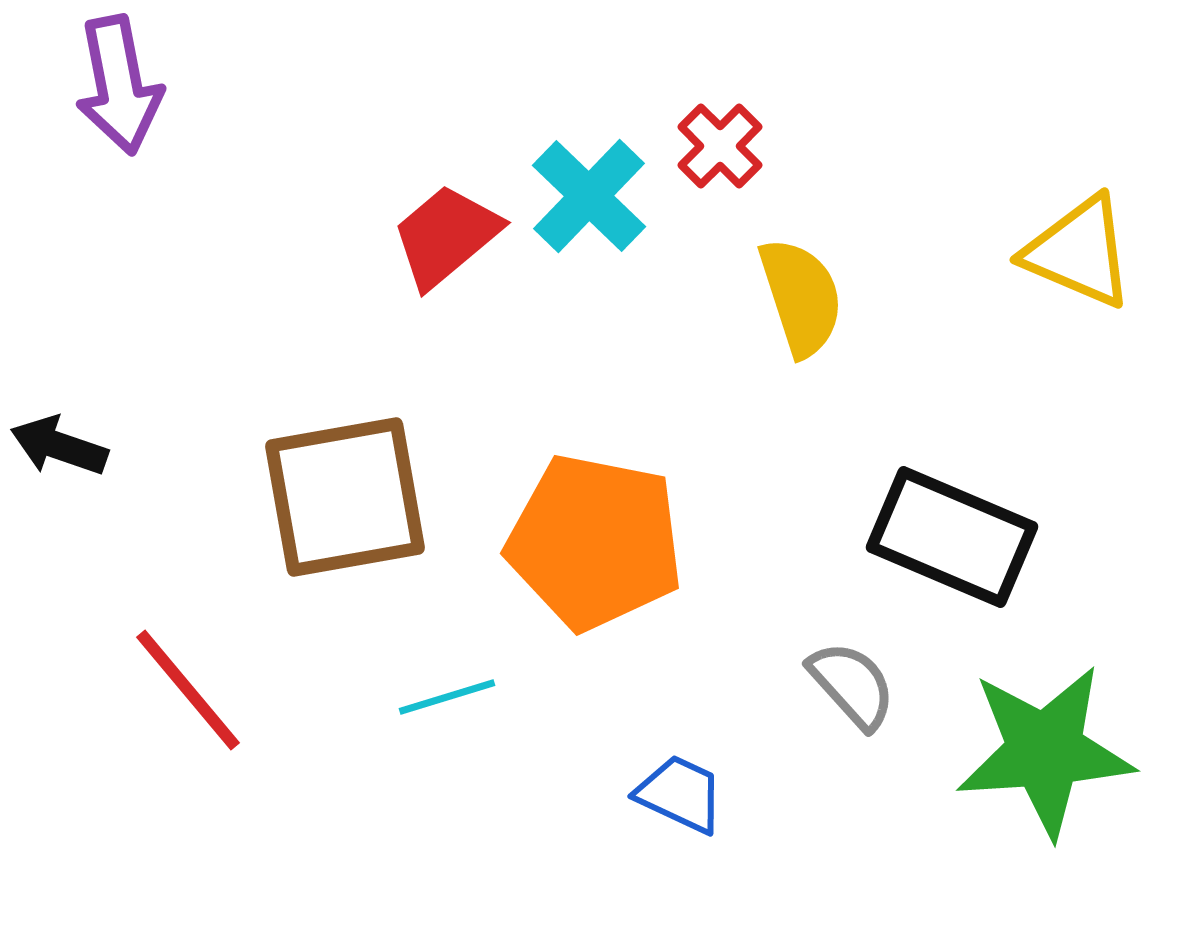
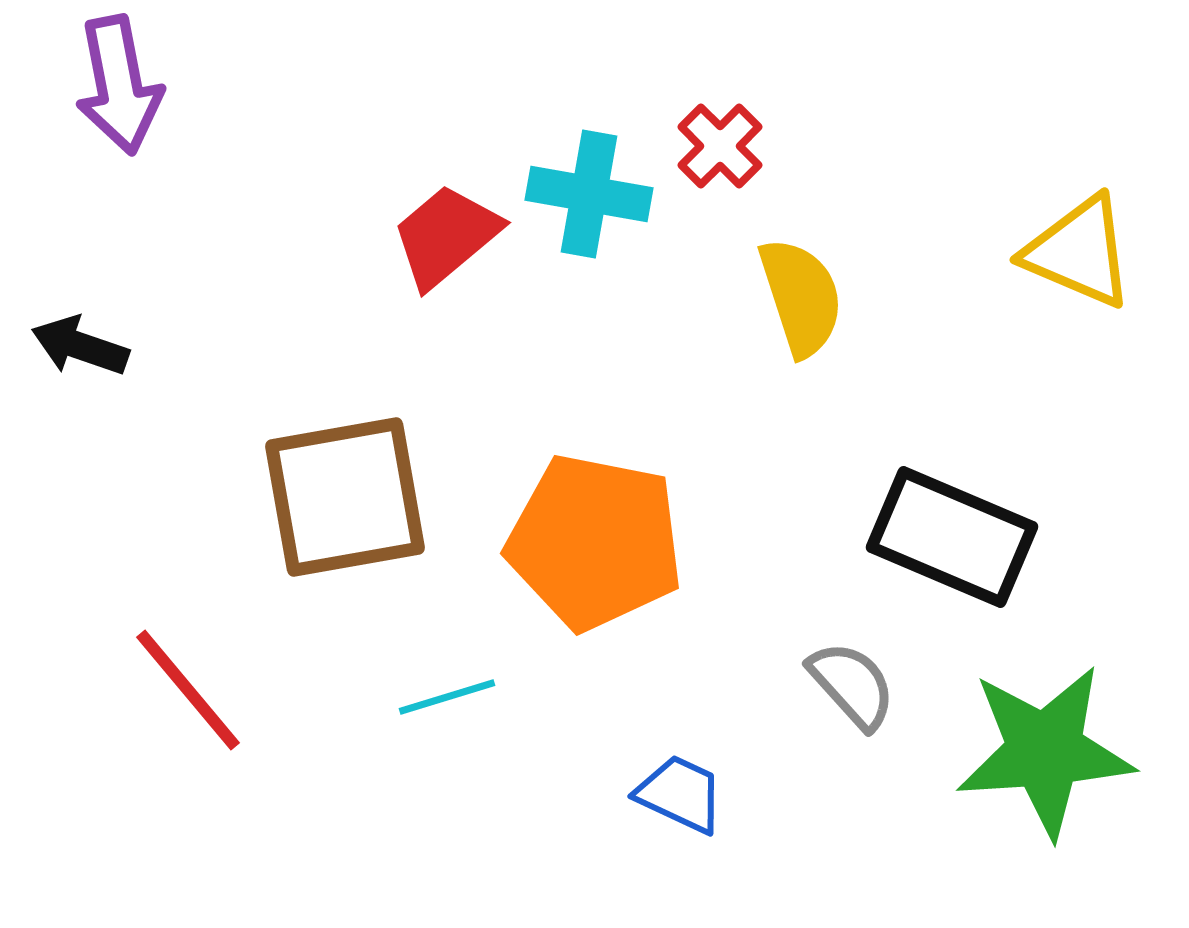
cyan cross: moved 2 px up; rotated 34 degrees counterclockwise
black arrow: moved 21 px right, 100 px up
